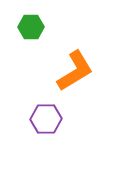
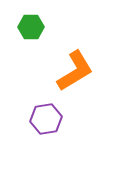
purple hexagon: rotated 8 degrees counterclockwise
